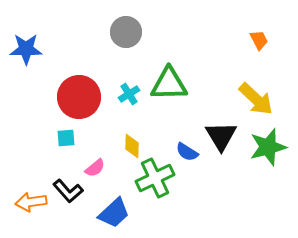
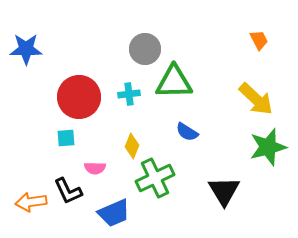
gray circle: moved 19 px right, 17 px down
green triangle: moved 5 px right, 2 px up
cyan cross: rotated 25 degrees clockwise
black triangle: moved 3 px right, 55 px down
yellow diamond: rotated 20 degrees clockwise
blue semicircle: moved 20 px up
pink semicircle: rotated 40 degrees clockwise
black L-shape: rotated 16 degrees clockwise
blue trapezoid: rotated 20 degrees clockwise
